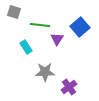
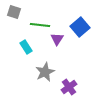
gray star: rotated 24 degrees counterclockwise
